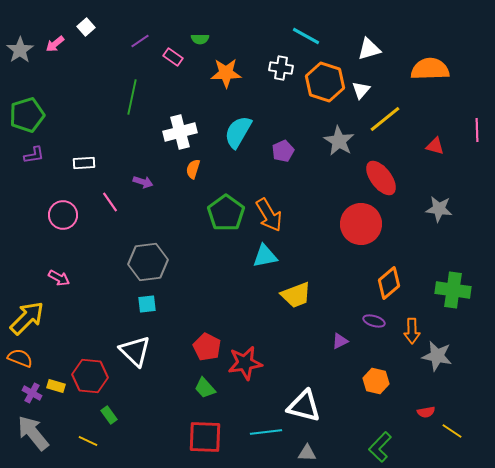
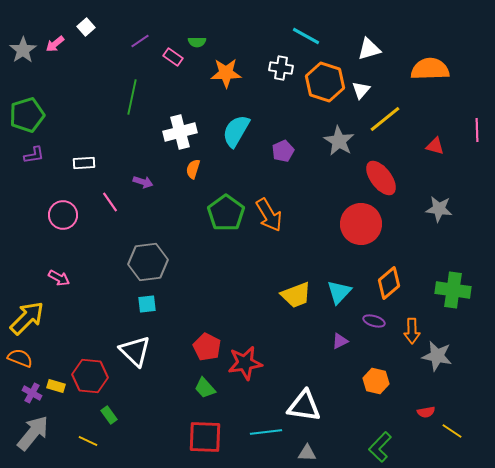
green semicircle at (200, 39): moved 3 px left, 3 px down
gray star at (20, 50): moved 3 px right
cyan semicircle at (238, 132): moved 2 px left, 1 px up
cyan triangle at (265, 256): moved 74 px right, 36 px down; rotated 36 degrees counterclockwise
white triangle at (304, 406): rotated 6 degrees counterclockwise
gray arrow at (33, 433): rotated 78 degrees clockwise
